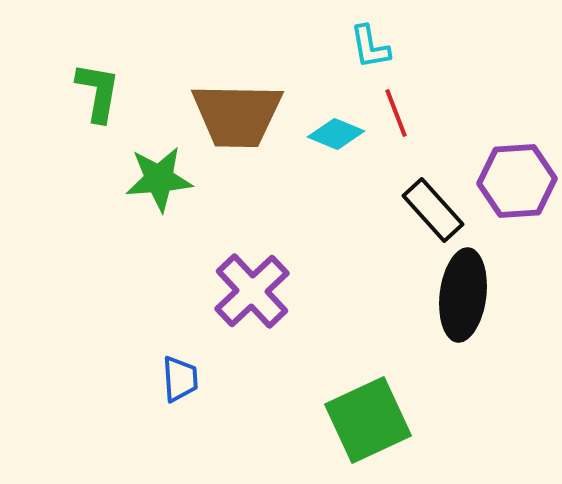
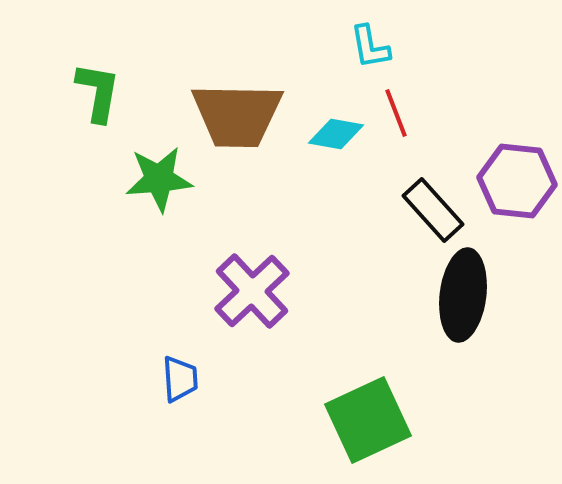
cyan diamond: rotated 12 degrees counterclockwise
purple hexagon: rotated 10 degrees clockwise
